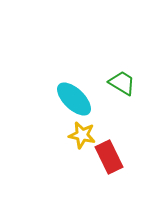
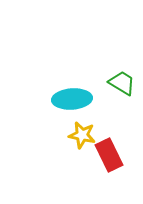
cyan ellipse: moved 2 px left; rotated 48 degrees counterclockwise
red rectangle: moved 2 px up
